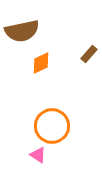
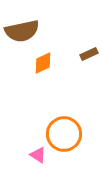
brown rectangle: rotated 24 degrees clockwise
orange diamond: moved 2 px right
orange circle: moved 12 px right, 8 px down
